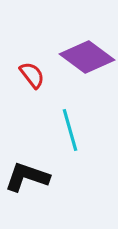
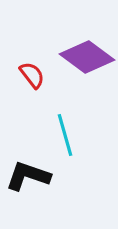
cyan line: moved 5 px left, 5 px down
black L-shape: moved 1 px right, 1 px up
